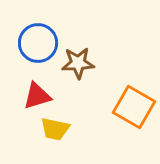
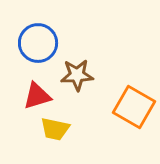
brown star: moved 1 px left, 12 px down
